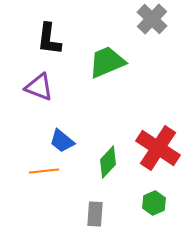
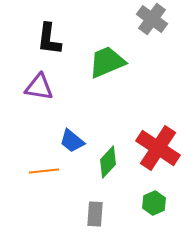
gray cross: rotated 8 degrees counterclockwise
purple triangle: rotated 12 degrees counterclockwise
blue trapezoid: moved 10 px right
